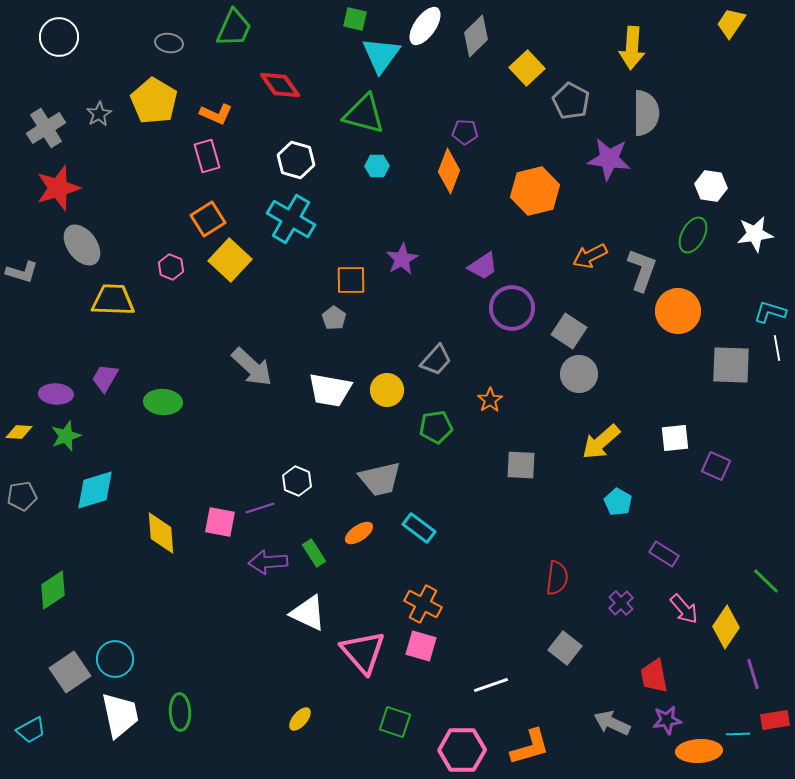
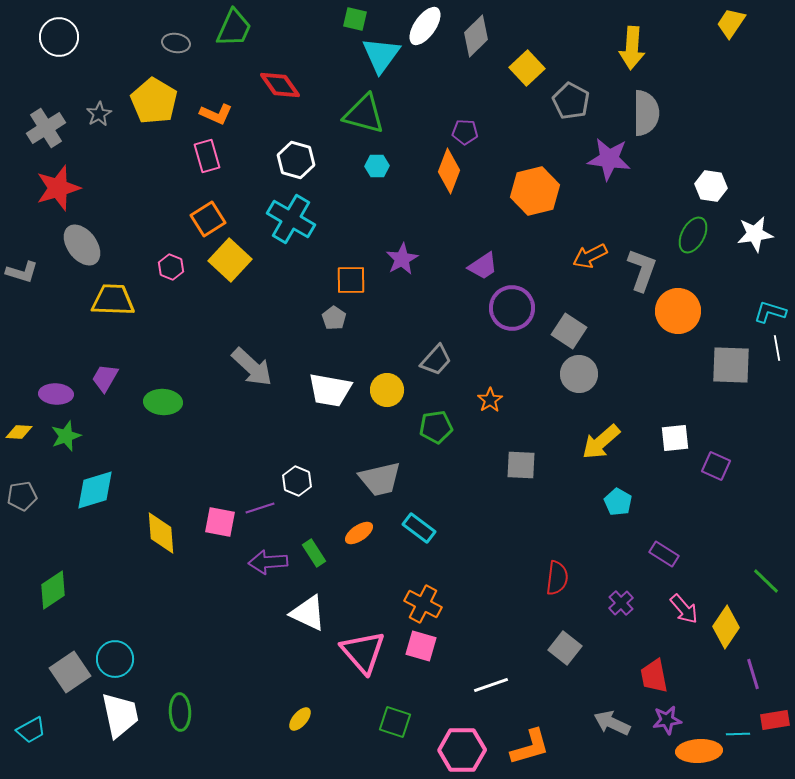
gray ellipse at (169, 43): moved 7 px right
